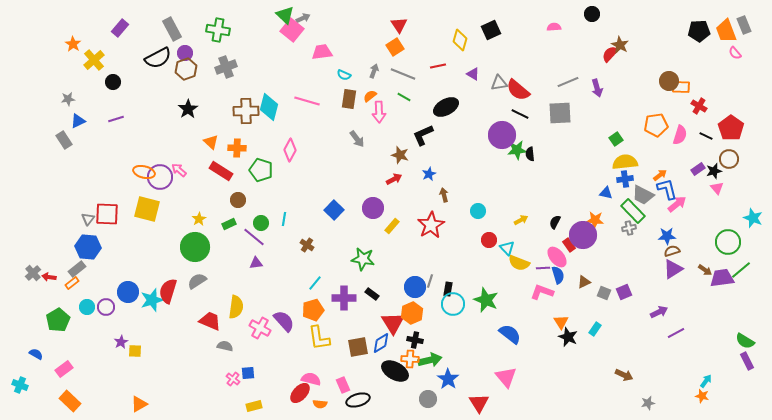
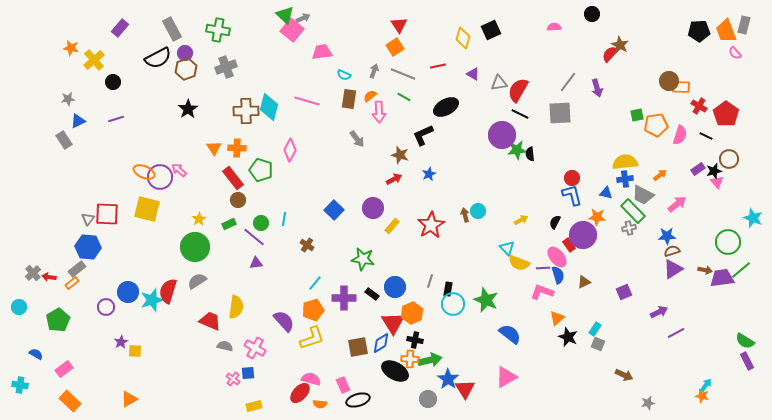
gray rectangle at (744, 25): rotated 36 degrees clockwise
yellow diamond at (460, 40): moved 3 px right, 2 px up
orange star at (73, 44): moved 2 px left, 4 px down; rotated 21 degrees counterclockwise
gray line at (568, 82): rotated 30 degrees counterclockwise
red semicircle at (518, 90): rotated 80 degrees clockwise
red pentagon at (731, 128): moved 5 px left, 14 px up
green square at (616, 139): moved 21 px right, 24 px up; rotated 24 degrees clockwise
orange triangle at (211, 142): moved 3 px right, 6 px down; rotated 14 degrees clockwise
red rectangle at (221, 171): moved 12 px right, 7 px down; rotated 20 degrees clockwise
orange ellipse at (144, 172): rotated 10 degrees clockwise
pink triangle at (717, 188): moved 6 px up
blue L-shape at (667, 189): moved 95 px left, 6 px down
brown arrow at (444, 195): moved 21 px right, 20 px down
orange star at (595, 220): moved 2 px right, 3 px up
red circle at (489, 240): moved 83 px right, 62 px up
brown arrow at (705, 270): rotated 24 degrees counterclockwise
blue circle at (415, 287): moved 20 px left
gray square at (604, 293): moved 6 px left, 51 px down
cyan circle at (87, 307): moved 68 px left
orange triangle at (561, 322): moved 4 px left, 4 px up; rotated 21 degrees clockwise
pink cross at (260, 328): moved 5 px left, 20 px down
yellow L-shape at (319, 338): moved 7 px left; rotated 100 degrees counterclockwise
pink triangle at (506, 377): rotated 40 degrees clockwise
cyan arrow at (706, 381): moved 4 px down
cyan cross at (20, 385): rotated 14 degrees counterclockwise
red triangle at (479, 403): moved 14 px left, 14 px up
orange triangle at (139, 404): moved 10 px left, 5 px up
